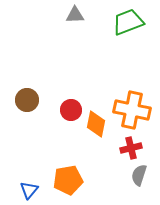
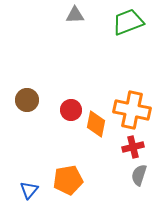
red cross: moved 2 px right, 1 px up
